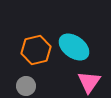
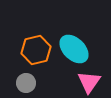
cyan ellipse: moved 2 px down; rotated 8 degrees clockwise
gray circle: moved 3 px up
